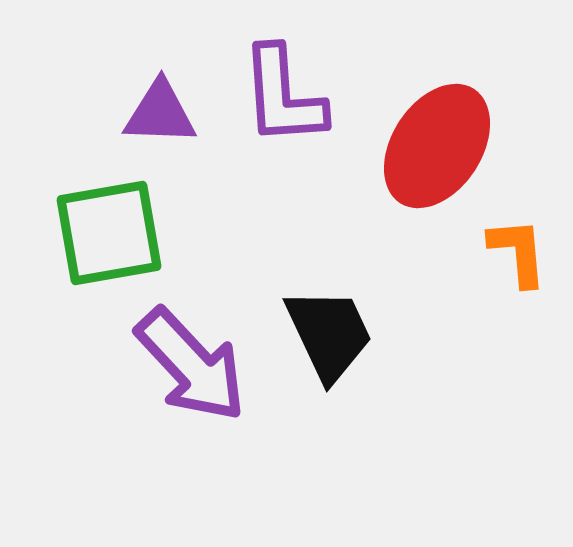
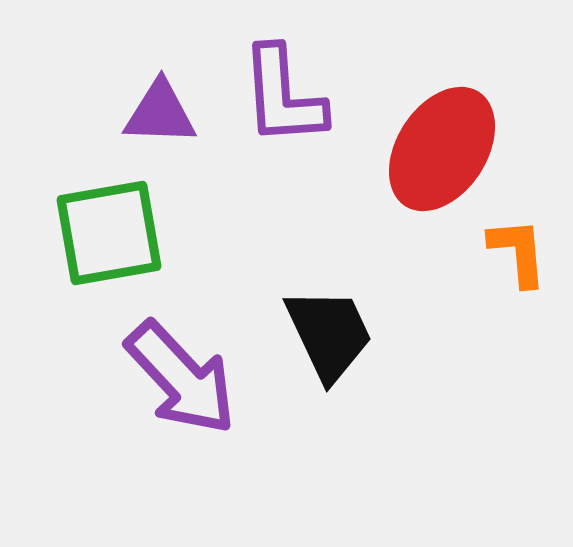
red ellipse: moved 5 px right, 3 px down
purple arrow: moved 10 px left, 13 px down
